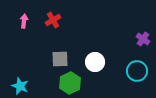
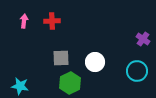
red cross: moved 1 px left, 1 px down; rotated 28 degrees clockwise
gray square: moved 1 px right, 1 px up
cyan star: rotated 12 degrees counterclockwise
